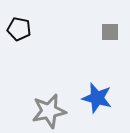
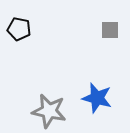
gray square: moved 2 px up
gray star: rotated 24 degrees clockwise
